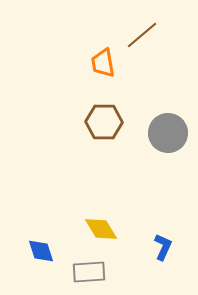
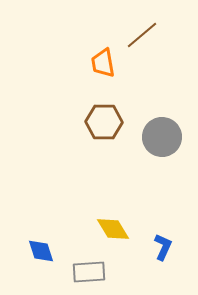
gray circle: moved 6 px left, 4 px down
yellow diamond: moved 12 px right
